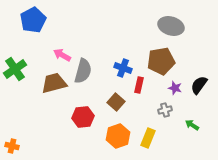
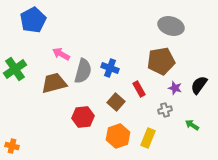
pink arrow: moved 1 px left, 1 px up
blue cross: moved 13 px left
red rectangle: moved 4 px down; rotated 42 degrees counterclockwise
